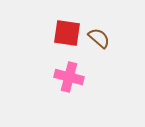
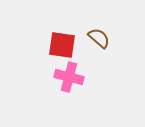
red square: moved 5 px left, 12 px down
